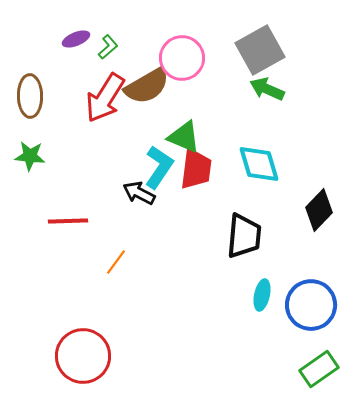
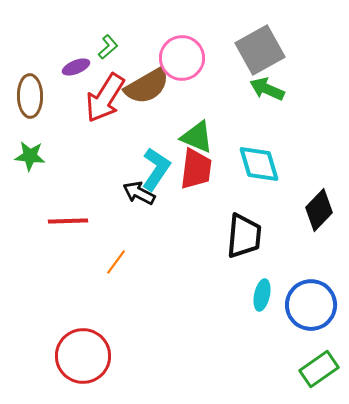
purple ellipse: moved 28 px down
green triangle: moved 13 px right
cyan L-shape: moved 3 px left, 2 px down
